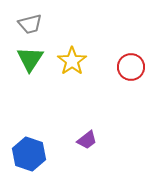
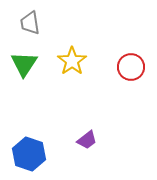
gray trapezoid: moved 1 px up; rotated 95 degrees clockwise
green triangle: moved 6 px left, 5 px down
